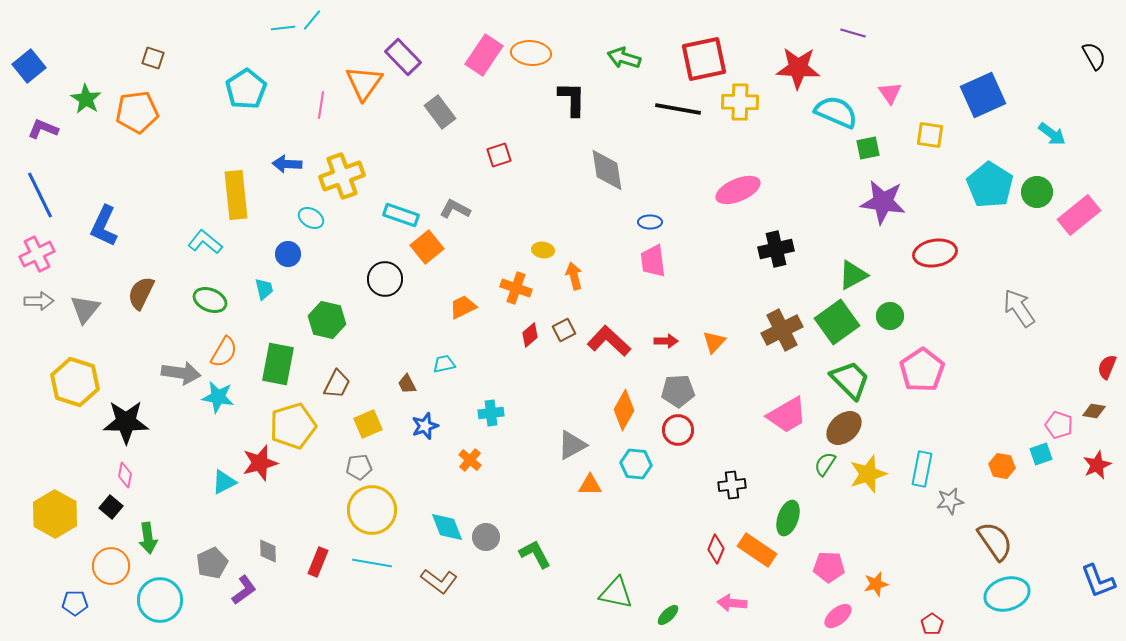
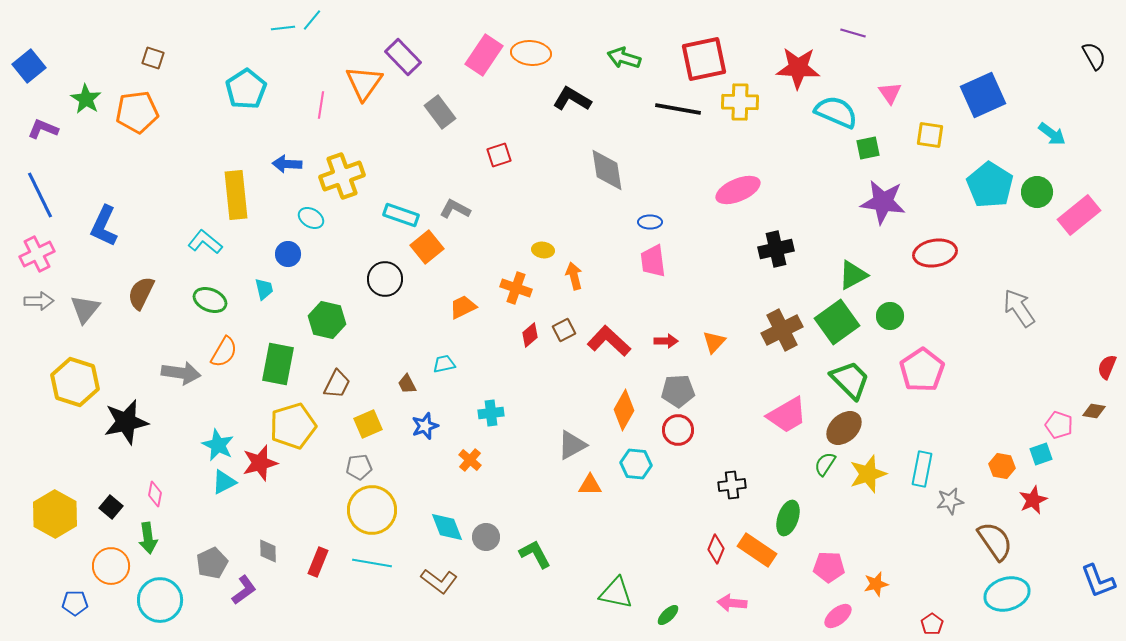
black L-shape at (572, 99): rotated 60 degrees counterclockwise
cyan star at (218, 397): moved 48 px down; rotated 16 degrees clockwise
black star at (126, 422): rotated 12 degrees counterclockwise
red star at (1097, 465): moved 64 px left, 35 px down
pink diamond at (125, 475): moved 30 px right, 19 px down
